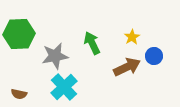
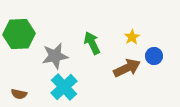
brown arrow: moved 1 px down
